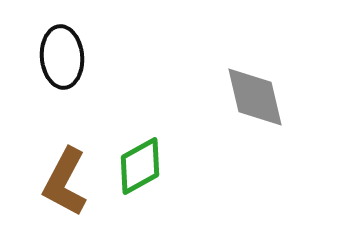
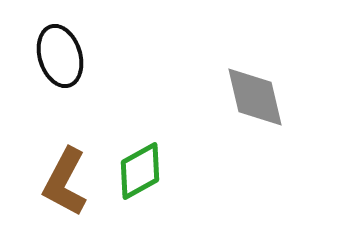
black ellipse: moved 2 px left, 1 px up; rotated 12 degrees counterclockwise
green diamond: moved 5 px down
